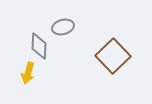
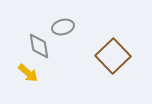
gray diamond: rotated 12 degrees counterclockwise
yellow arrow: rotated 65 degrees counterclockwise
